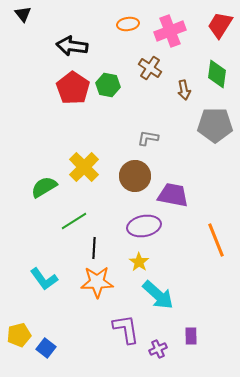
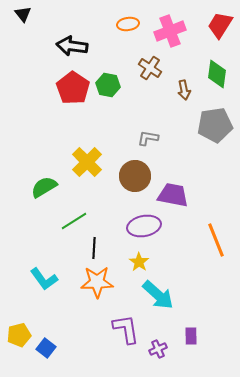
gray pentagon: rotated 8 degrees counterclockwise
yellow cross: moved 3 px right, 5 px up
